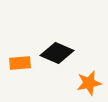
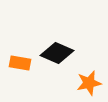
orange rectangle: rotated 15 degrees clockwise
